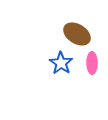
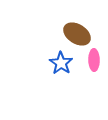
pink ellipse: moved 2 px right, 3 px up
